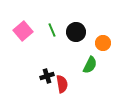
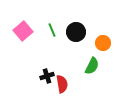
green semicircle: moved 2 px right, 1 px down
